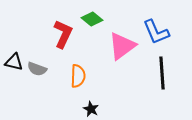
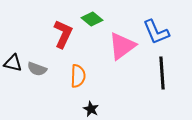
black triangle: moved 1 px left, 1 px down
